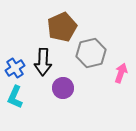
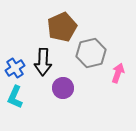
pink arrow: moved 3 px left
